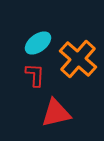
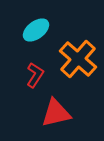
cyan ellipse: moved 2 px left, 13 px up
red L-shape: rotated 30 degrees clockwise
